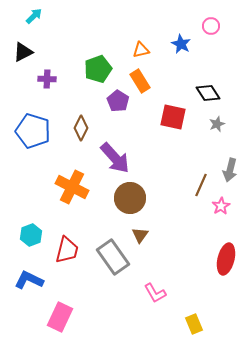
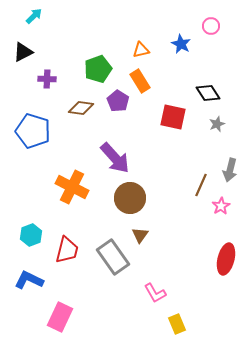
brown diamond: moved 20 px up; rotated 70 degrees clockwise
yellow rectangle: moved 17 px left
